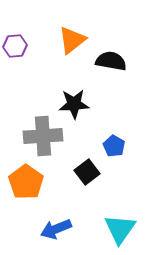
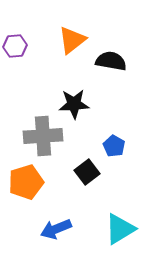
orange pentagon: rotated 20 degrees clockwise
cyan triangle: rotated 24 degrees clockwise
